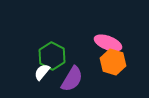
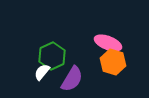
green hexagon: rotated 8 degrees clockwise
